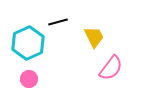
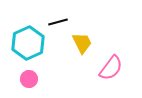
yellow trapezoid: moved 12 px left, 6 px down
